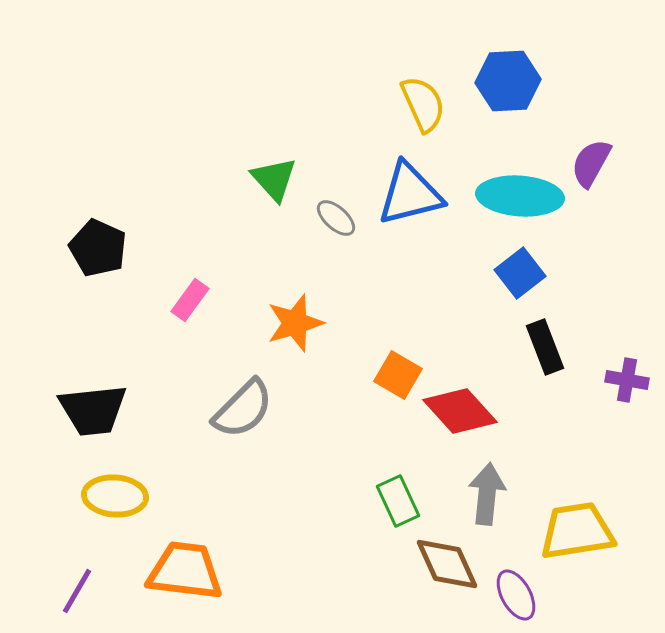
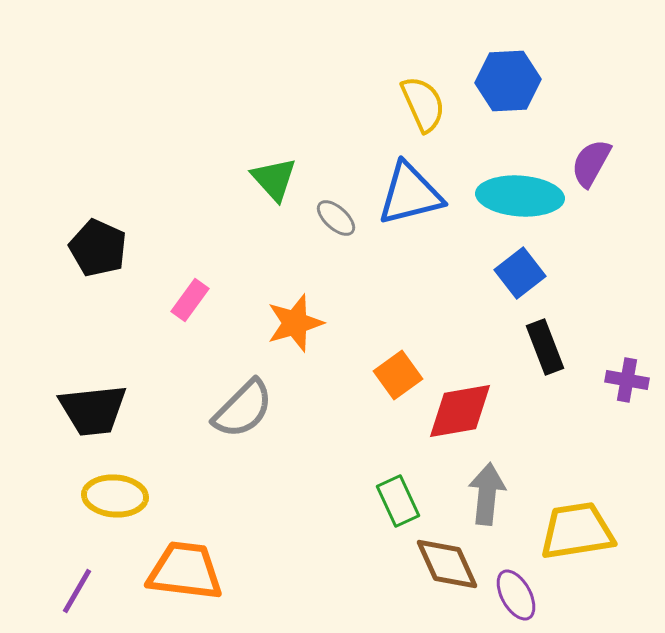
orange square: rotated 24 degrees clockwise
red diamond: rotated 58 degrees counterclockwise
